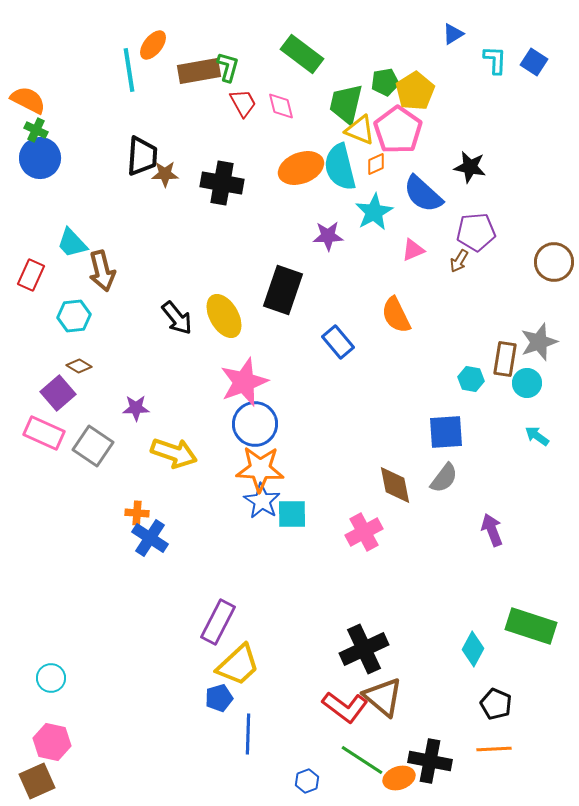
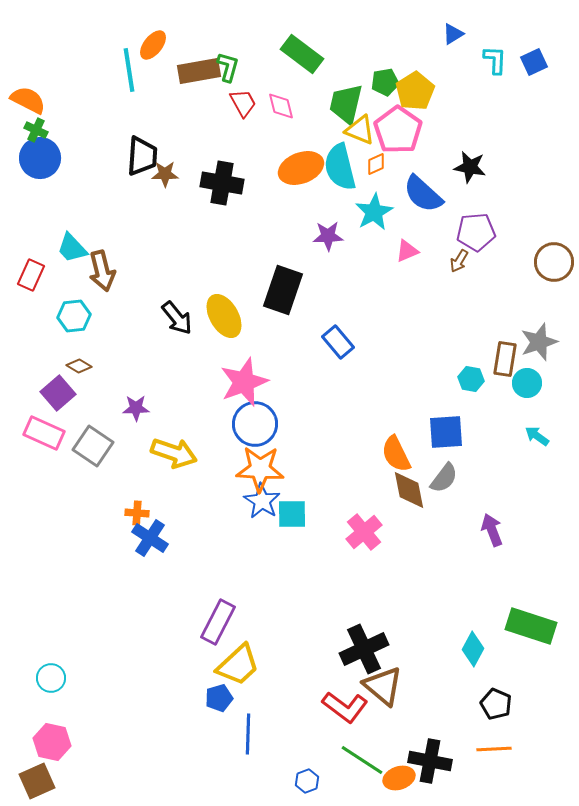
blue square at (534, 62): rotated 32 degrees clockwise
cyan trapezoid at (72, 243): moved 5 px down
pink triangle at (413, 250): moved 6 px left, 1 px down
orange semicircle at (396, 315): moved 139 px down
brown diamond at (395, 485): moved 14 px right, 5 px down
pink cross at (364, 532): rotated 12 degrees counterclockwise
brown triangle at (383, 697): moved 11 px up
